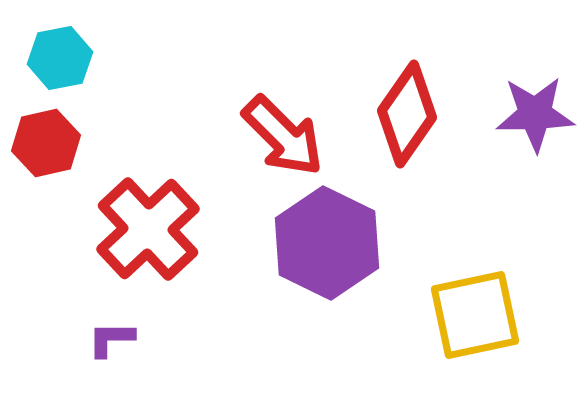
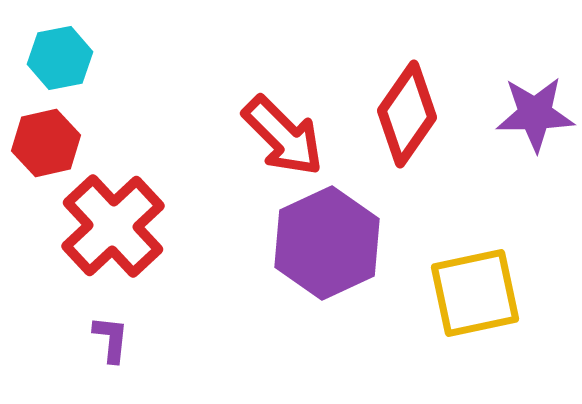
red cross: moved 35 px left, 3 px up
purple hexagon: rotated 9 degrees clockwise
yellow square: moved 22 px up
purple L-shape: rotated 96 degrees clockwise
